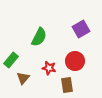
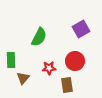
green rectangle: rotated 42 degrees counterclockwise
red star: rotated 16 degrees counterclockwise
